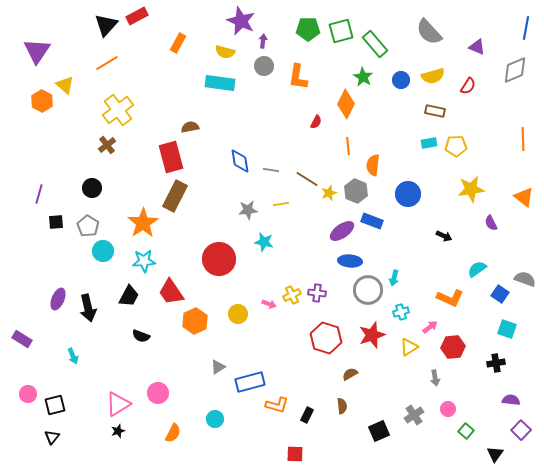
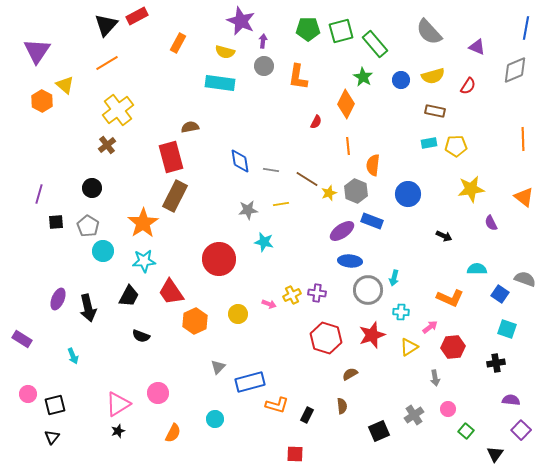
cyan semicircle at (477, 269): rotated 36 degrees clockwise
cyan cross at (401, 312): rotated 21 degrees clockwise
gray triangle at (218, 367): rotated 14 degrees counterclockwise
